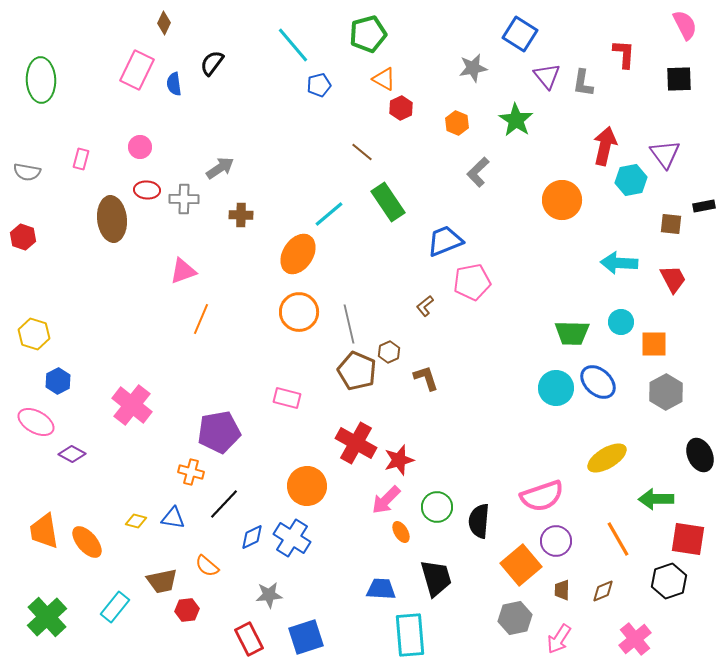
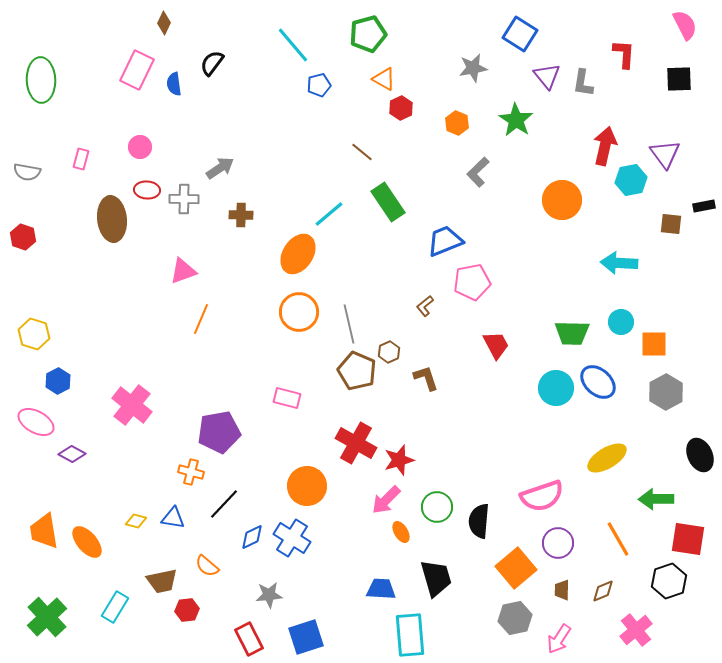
red trapezoid at (673, 279): moved 177 px left, 66 px down
purple circle at (556, 541): moved 2 px right, 2 px down
orange square at (521, 565): moved 5 px left, 3 px down
cyan rectangle at (115, 607): rotated 8 degrees counterclockwise
pink cross at (635, 639): moved 1 px right, 9 px up
